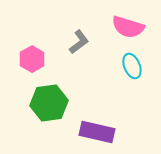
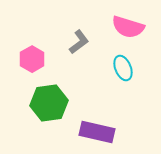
cyan ellipse: moved 9 px left, 2 px down
